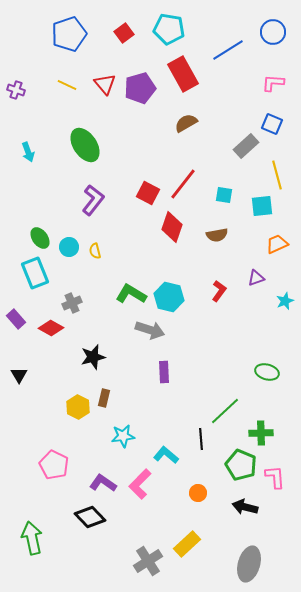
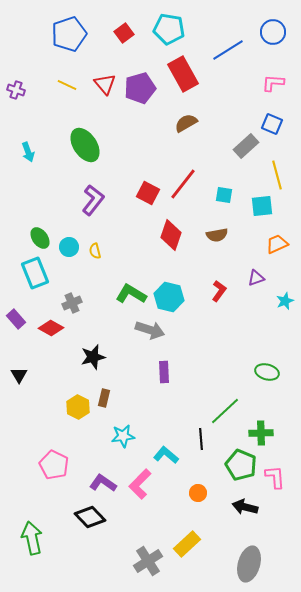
red diamond at (172, 227): moved 1 px left, 8 px down
